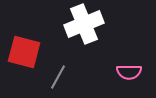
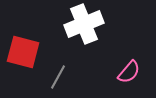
red square: moved 1 px left
pink semicircle: rotated 50 degrees counterclockwise
